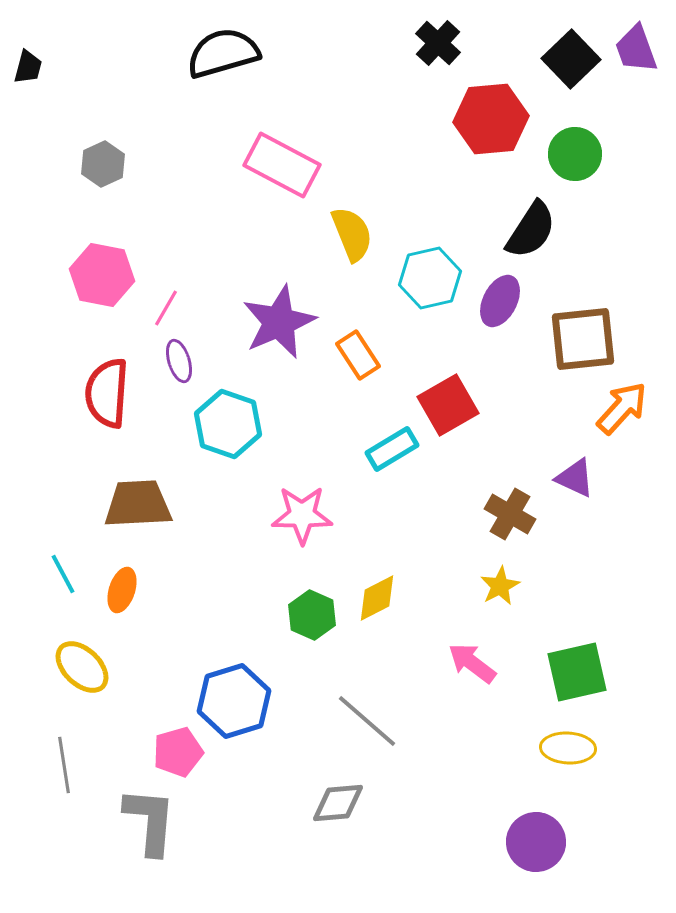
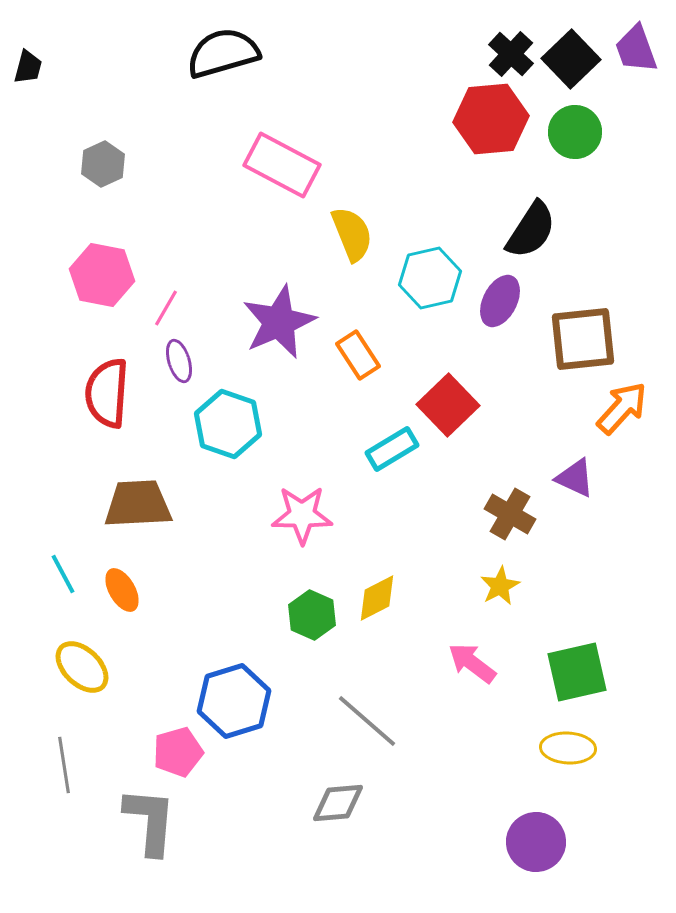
black cross at (438, 43): moved 73 px right, 11 px down
green circle at (575, 154): moved 22 px up
red square at (448, 405): rotated 14 degrees counterclockwise
orange ellipse at (122, 590): rotated 48 degrees counterclockwise
